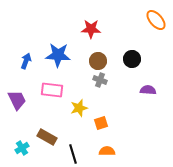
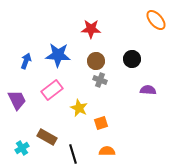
brown circle: moved 2 px left
pink rectangle: rotated 45 degrees counterclockwise
yellow star: rotated 30 degrees counterclockwise
